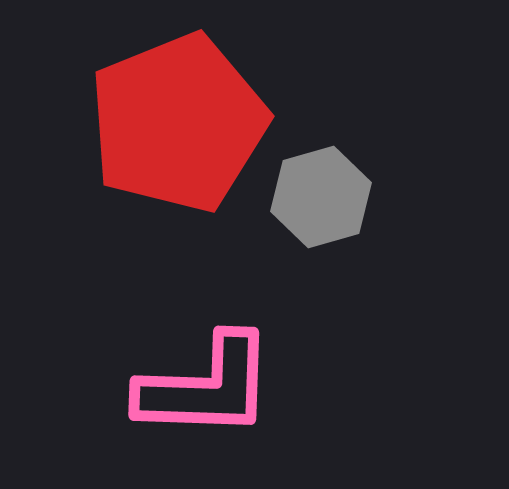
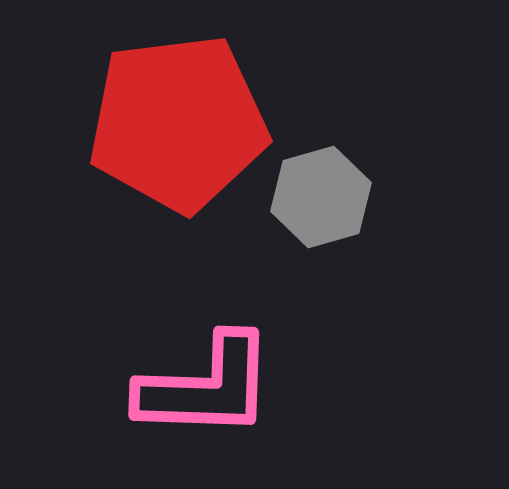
red pentagon: rotated 15 degrees clockwise
